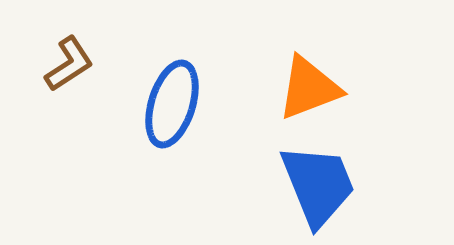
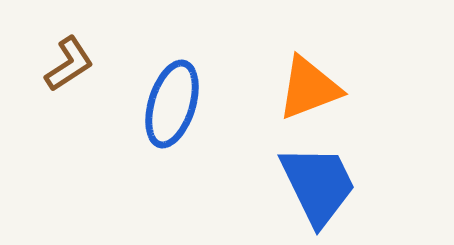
blue trapezoid: rotated 4 degrees counterclockwise
